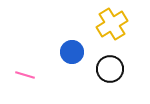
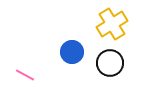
black circle: moved 6 px up
pink line: rotated 12 degrees clockwise
